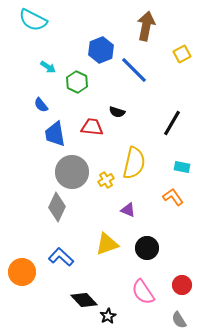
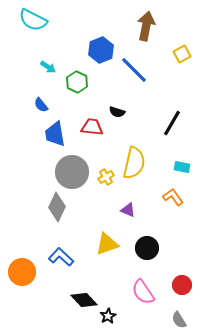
yellow cross: moved 3 px up
